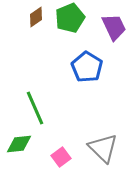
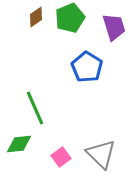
purple trapezoid: rotated 8 degrees clockwise
gray triangle: moved 2 px left, 6 px down
